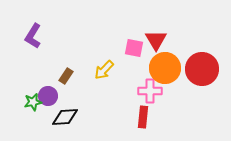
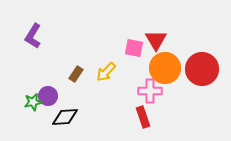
yellow arrow: moved 2 px right, 2 px down
brown rectangle: moved 10 px right, 2 px up
red rectangle: rotated 25 degrees counterclockwise
